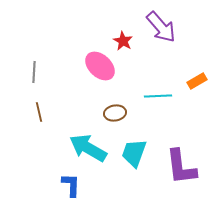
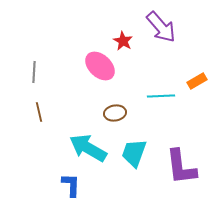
cyan line: moved 3 px right
